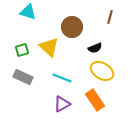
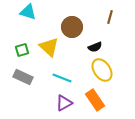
black semicircle: moved 1 px up
yellow ellipse: moved 1 px up; rotated 25 degrees clockwise
purple triangle: moved 2 px right, 1 px up
